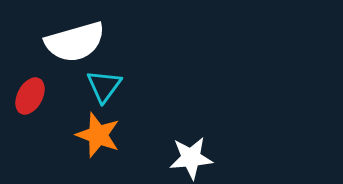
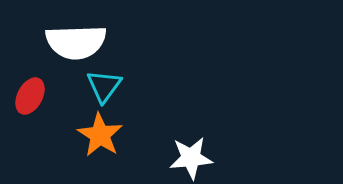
white semicircle: moved 1 px right; rotated 14 degrees clockwise
orange star: moved 2 px right; rotated 12 degrees clockwise
